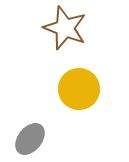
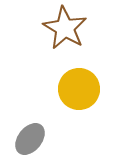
brown star: rotated 9 degrees clockwise
